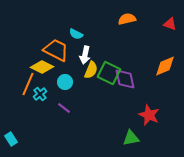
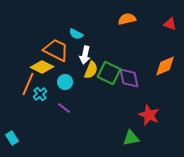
purple diamond: moved 4 px right, 1 px up
cyan rectangle: moved 1 px right, 1 px up
